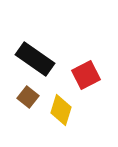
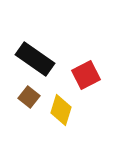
brown square: moved 1 px right
